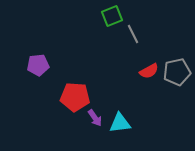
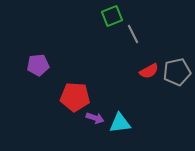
purple arrow: rotated 36 degrees counterclockwise
